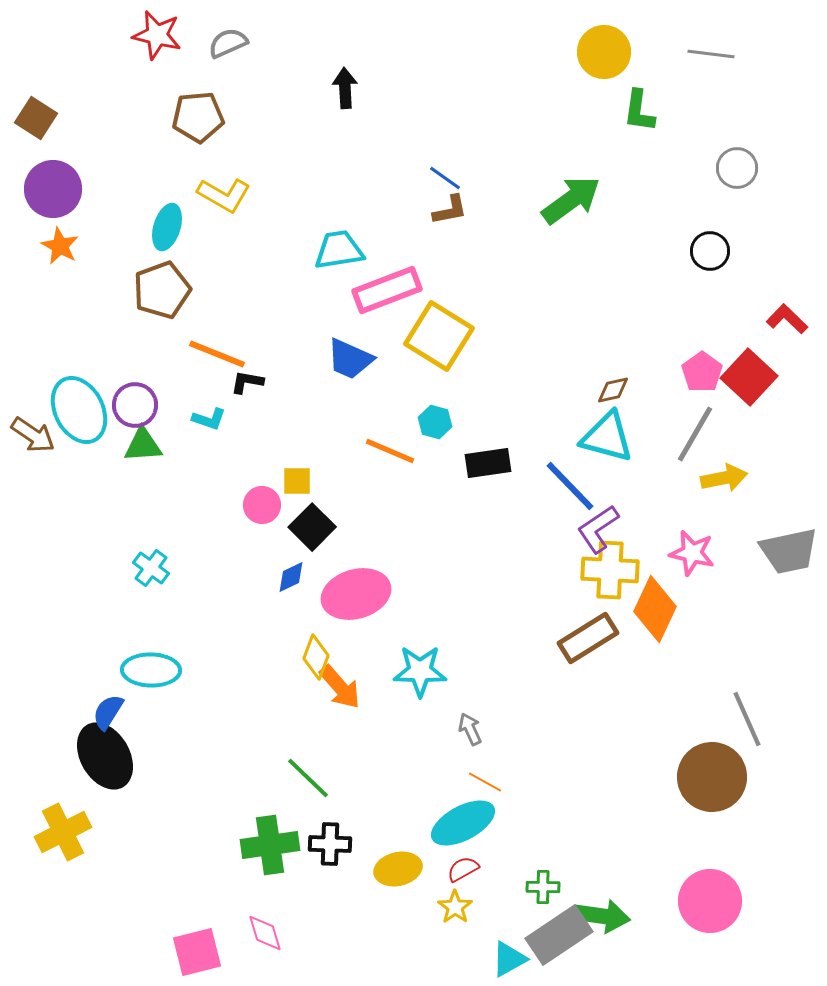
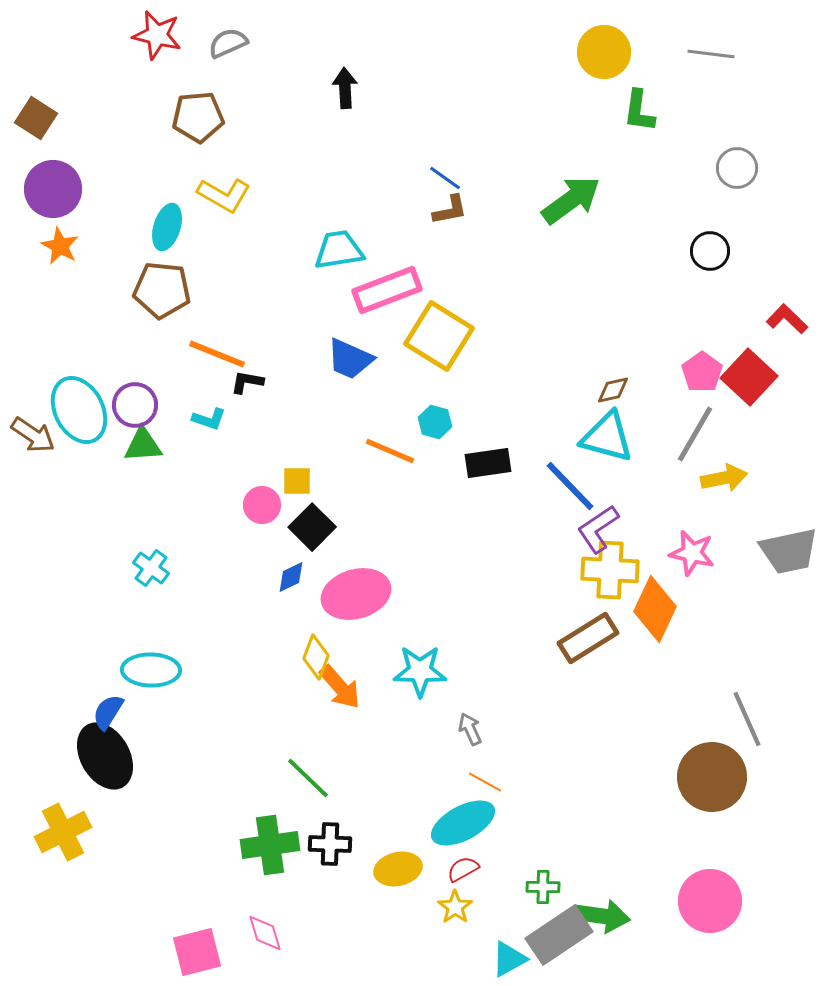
brown pentagon at (162, 290): rotated 26 degrees clockwise
